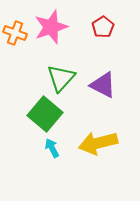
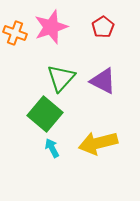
purple triangle: moved 4 px up
